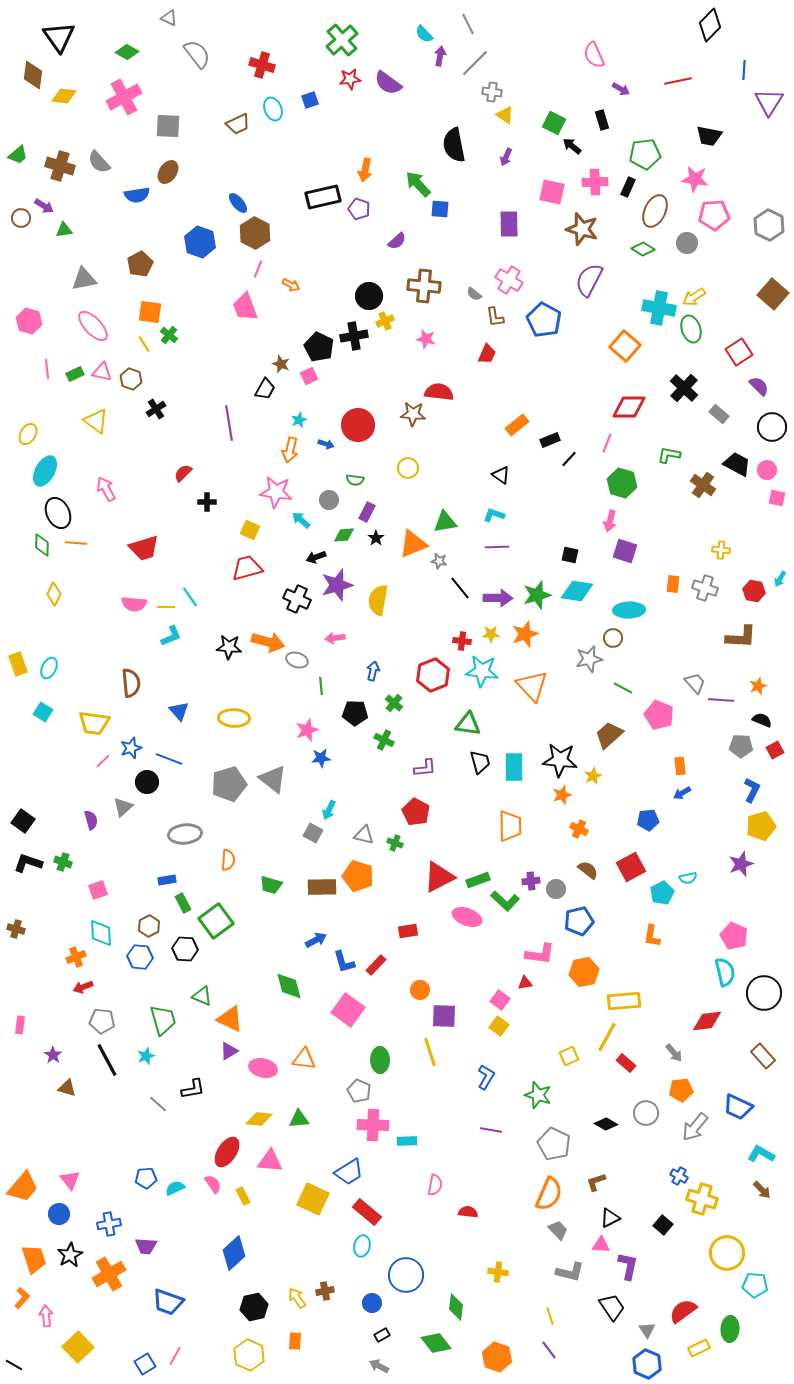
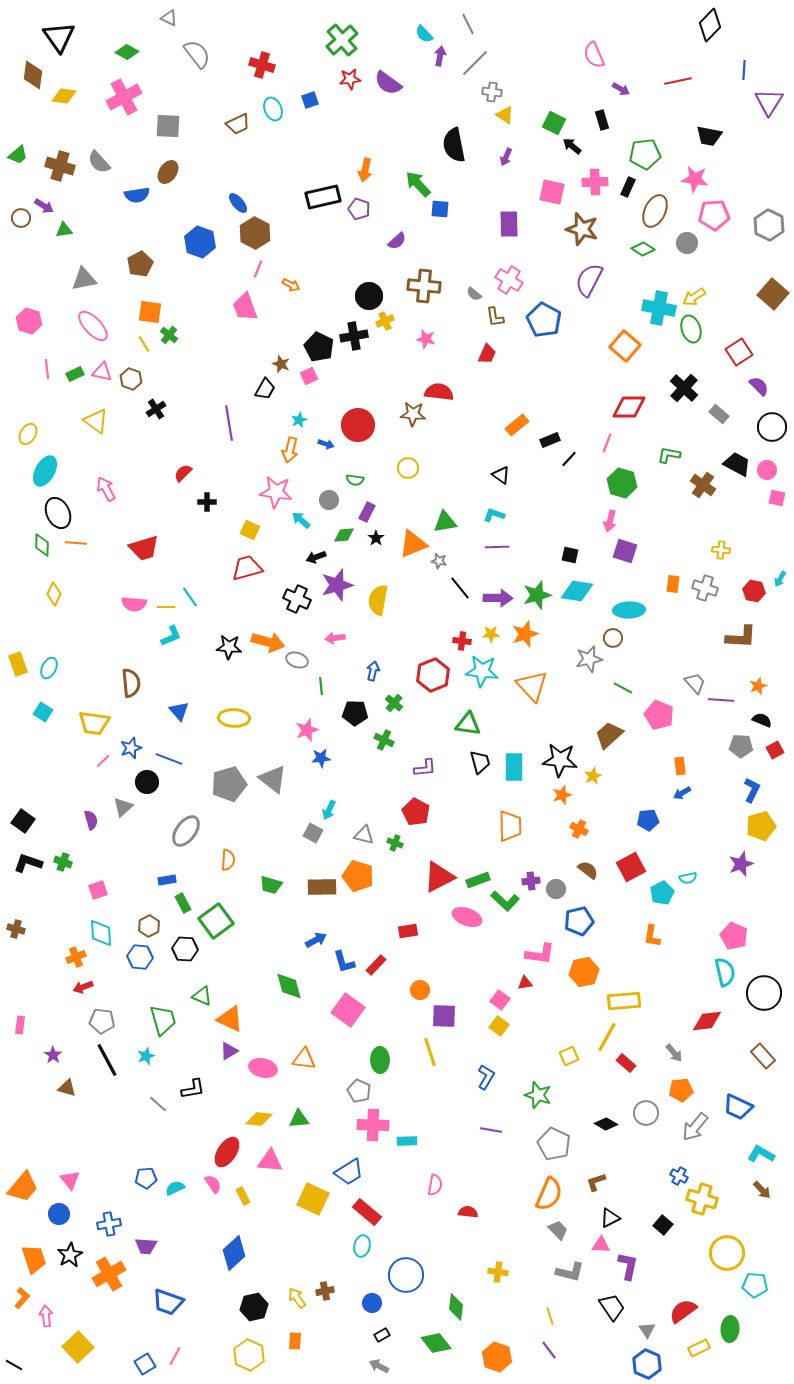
gray ellipse at (185, 834): moved 1 px right, 3 px up; rotated 48 degrees counterclockwise
